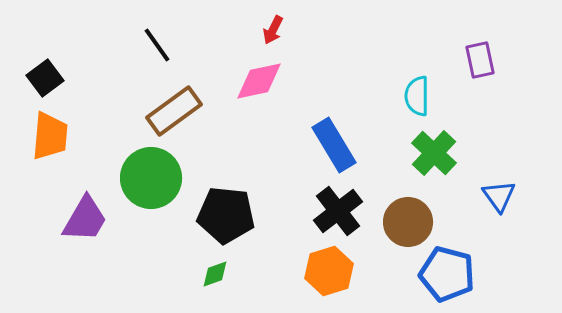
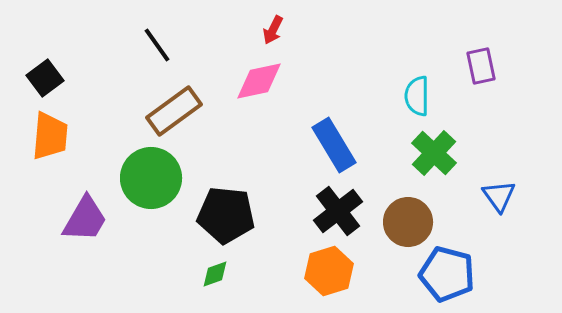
purple rectangle: moved 1 px right, 6 px down
